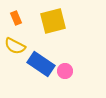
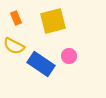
yellow semicircle: moved 1 px left
pink circle: moved 4 px right, 15 px up
